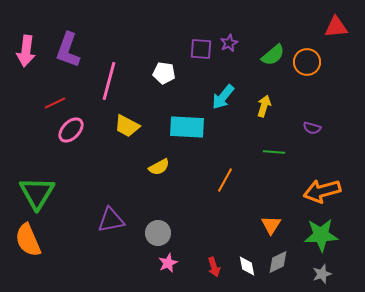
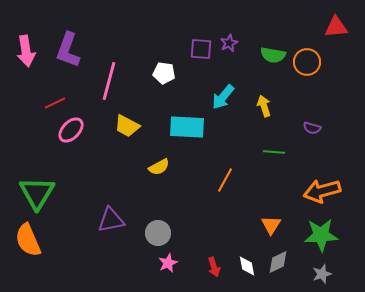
pink arrow: rotated 16 degrees counterclockwise
green semicircle: rotated 50 degrees clockwise
yellow arrow: rotated 35 degrees counterclockwise
